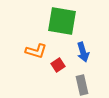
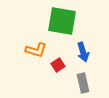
orange L-shape: moved 1 px up
gray rectangle: moved 1 px right, 2 px up
